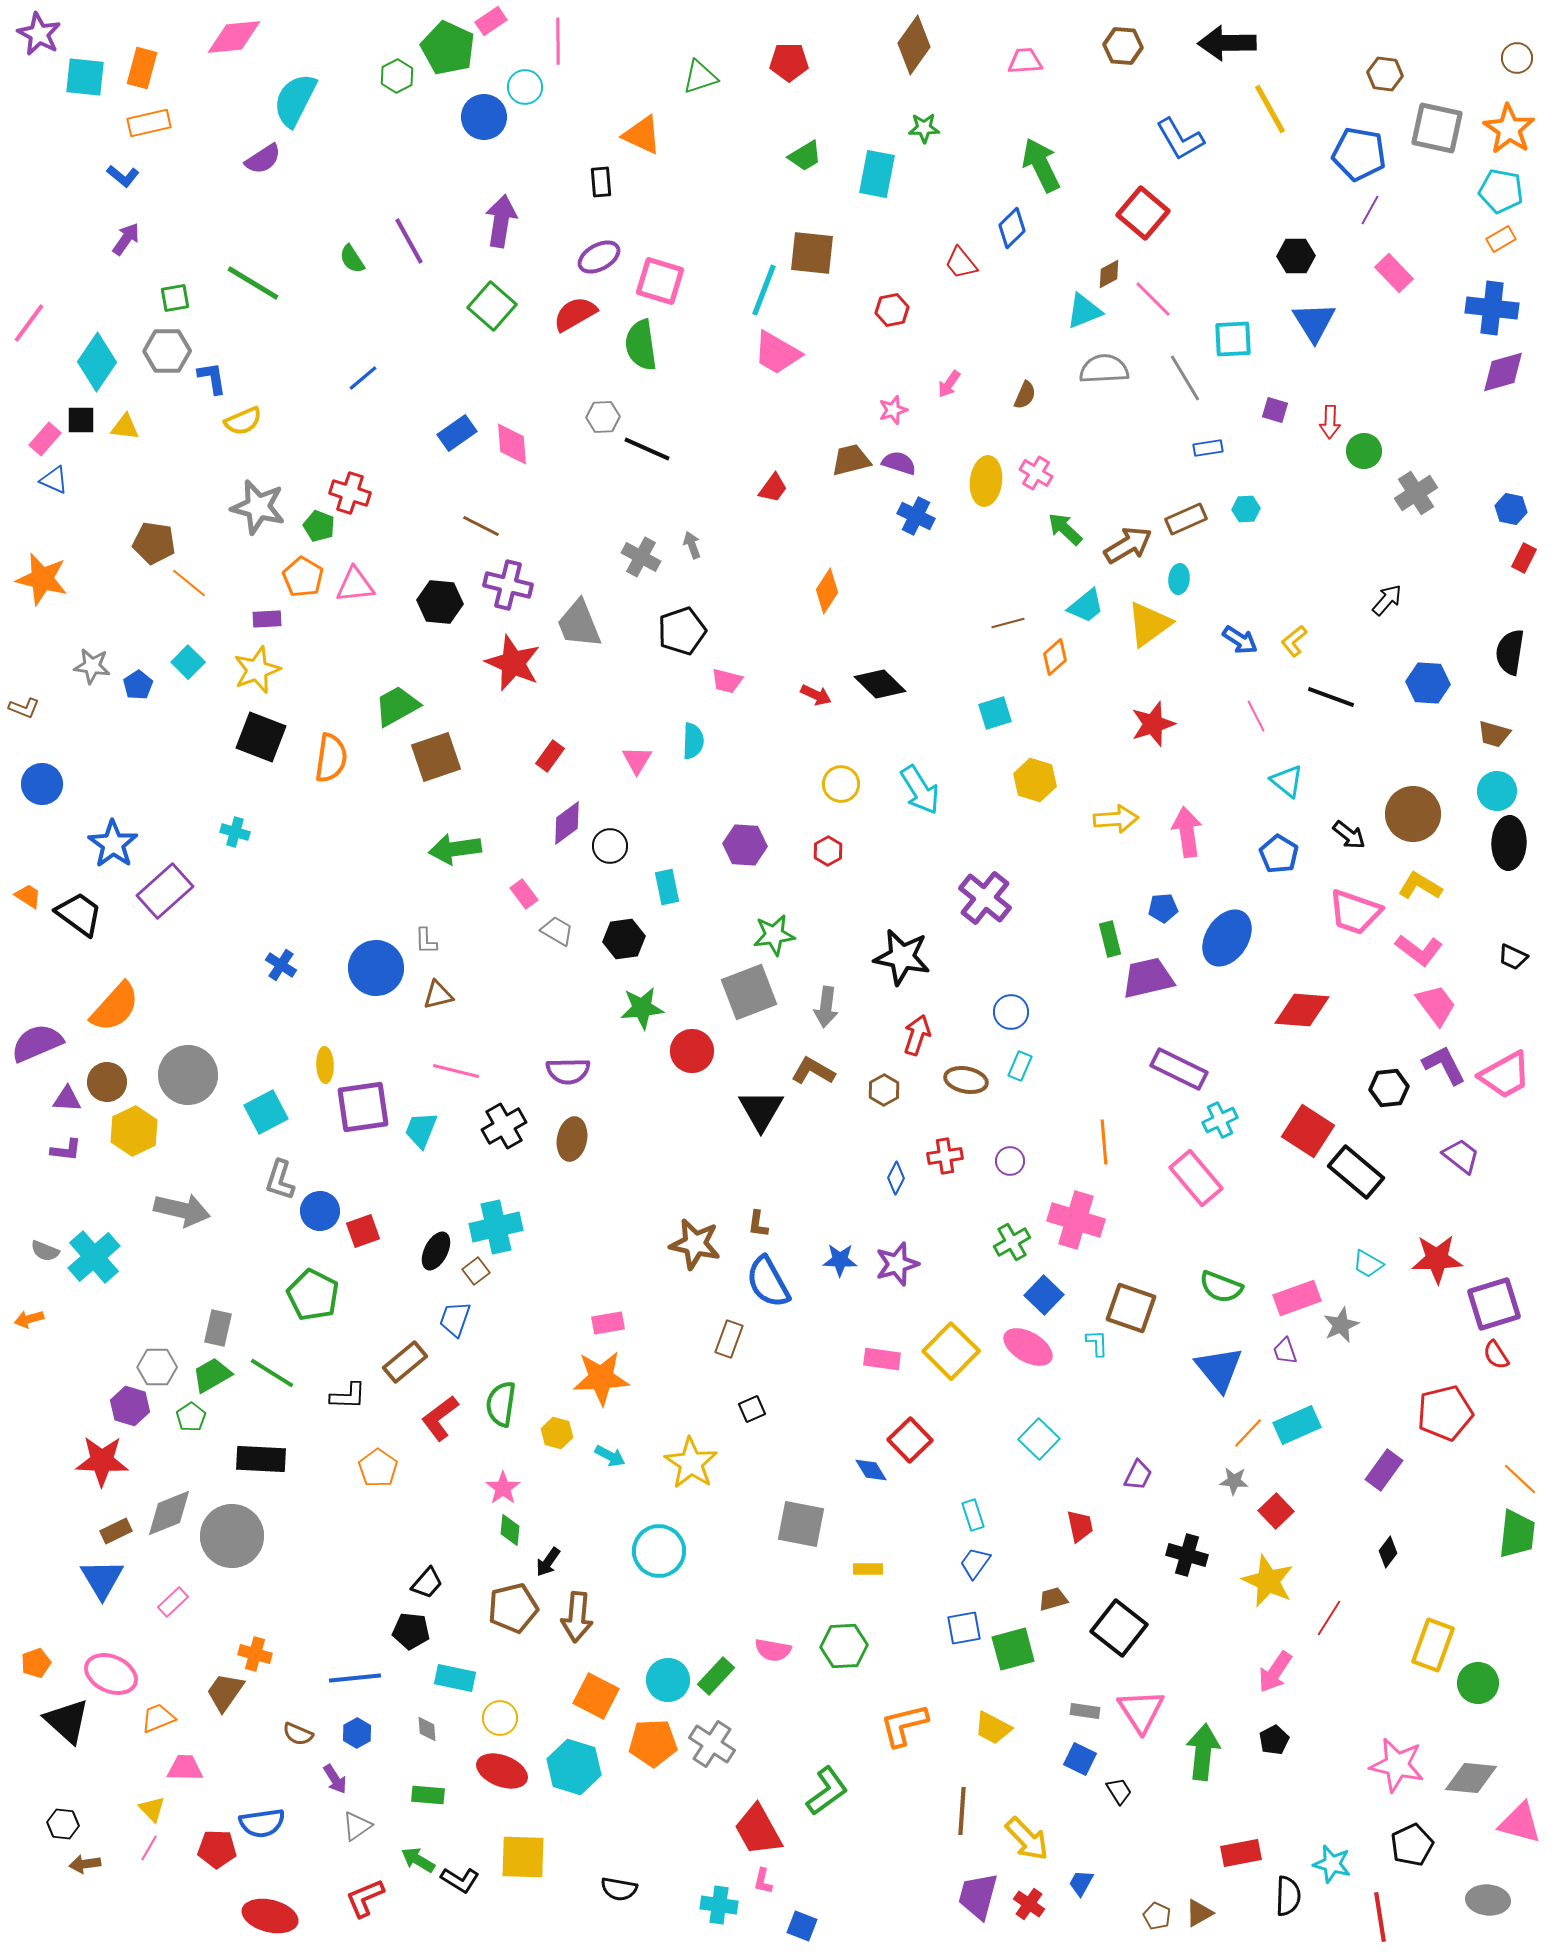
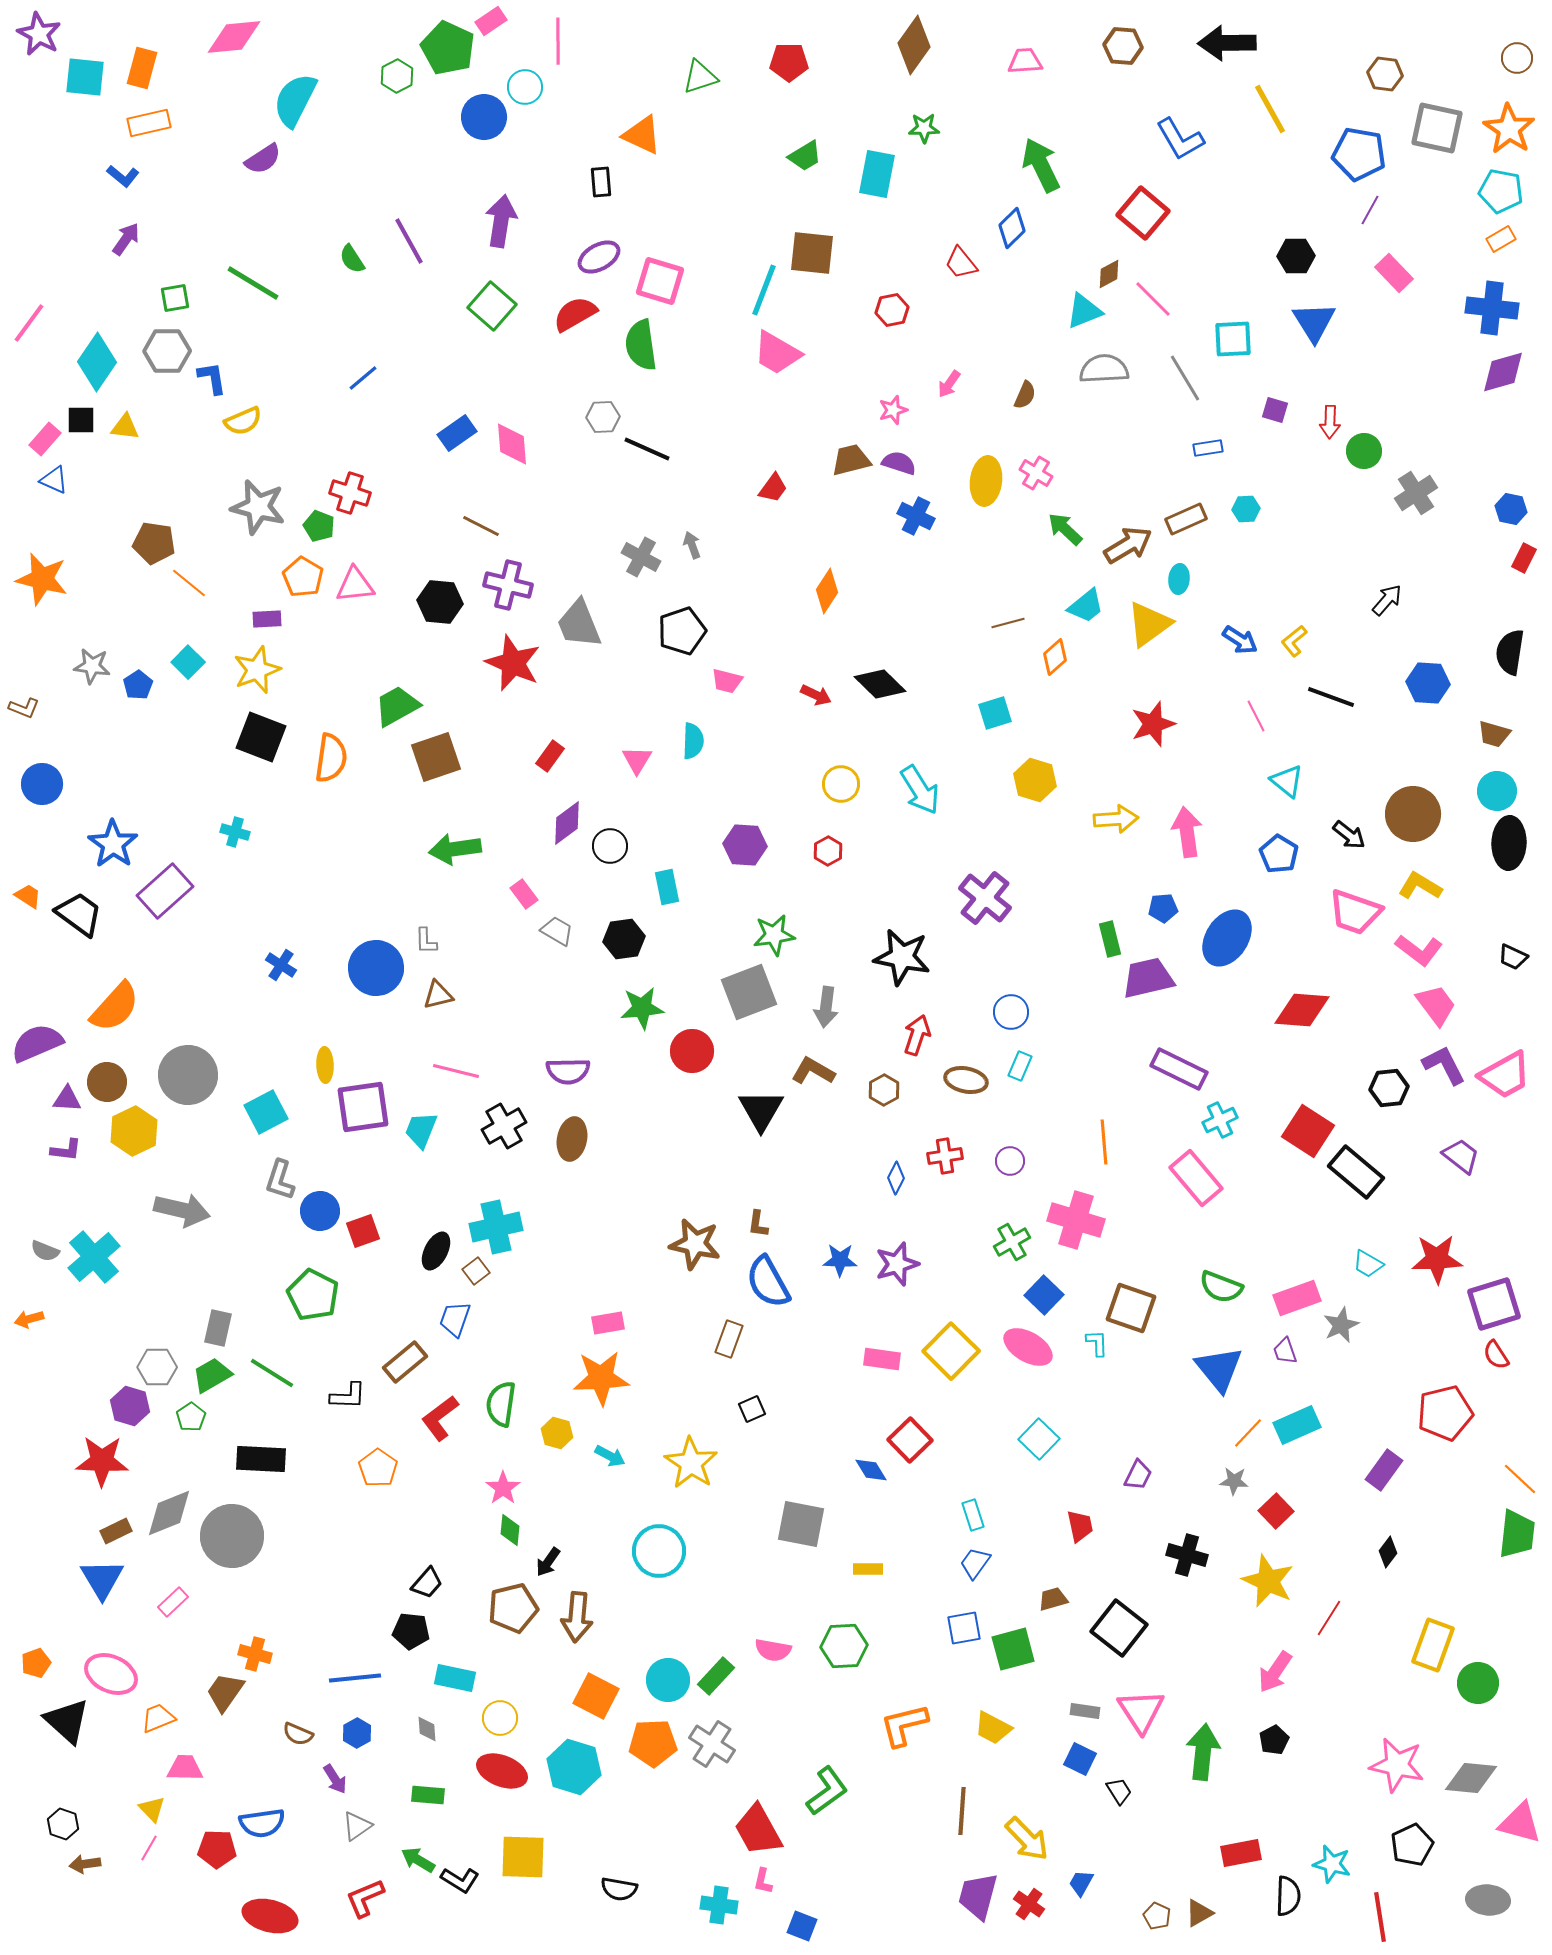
black hexagon at (63, 1824): rotated 12 degrees clockwise
